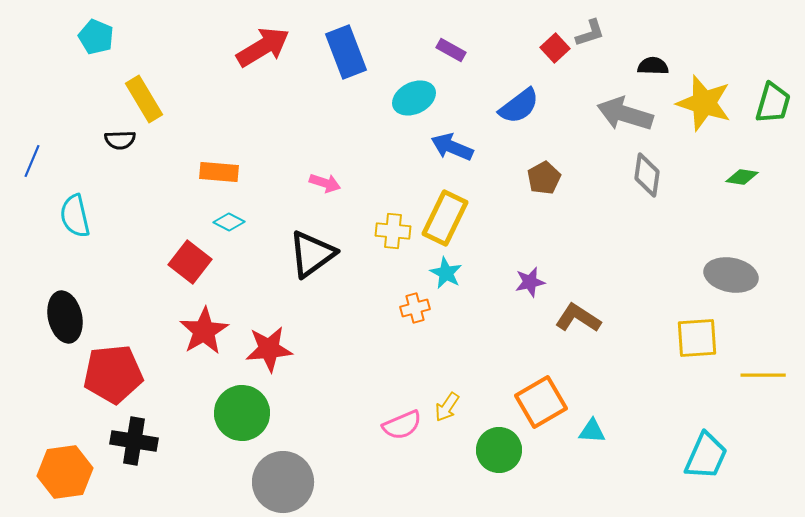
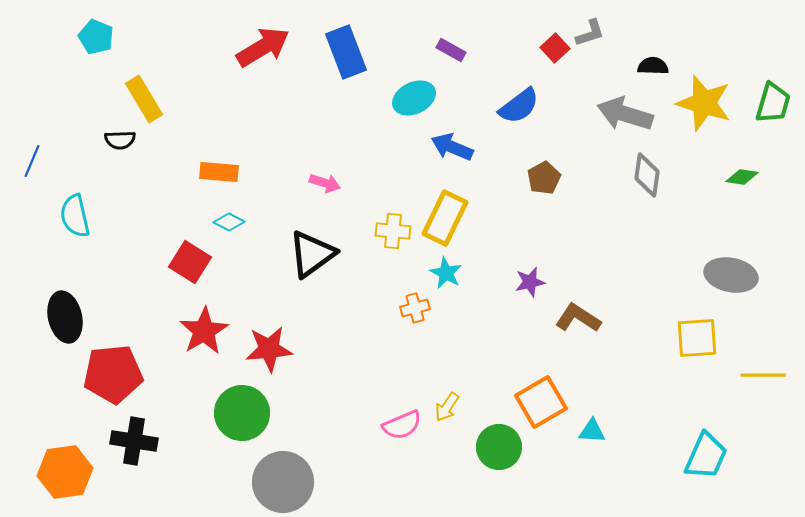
red square at (190, 262): rotated 6 degrees counterclockwise
green circle at (499, 450): moved 3 px up
